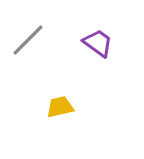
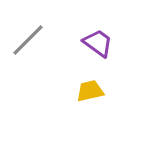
yellow trapezoid: moved 30 px right, 16 px up
